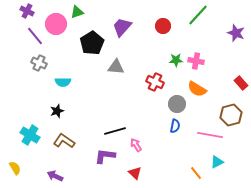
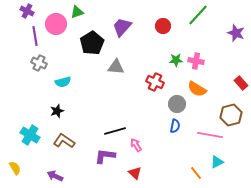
purple line: rotated 30 degrees clockwise
cyan semicircle: rotated 14 degrees counterclockwise
